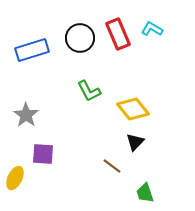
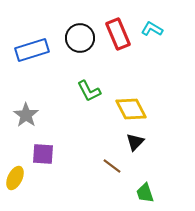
yellow diamond: moved 2 px left; rotated 12 degrees clockwise
